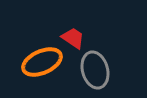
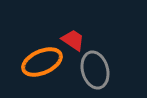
red trapezoid: moved 2 px down
